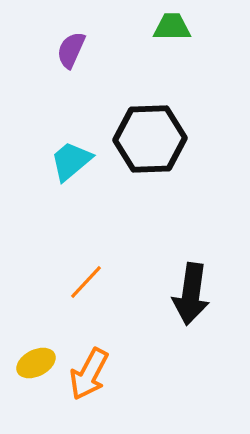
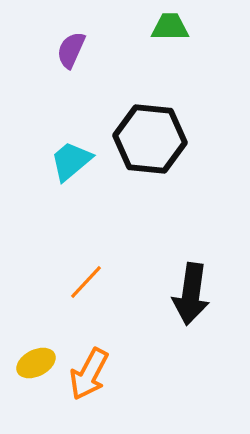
green trapezoid: moved 2 px left
black hexagon: rotated 8 degrees clockwise
